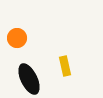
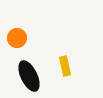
black ellipse: moved 3 px up
